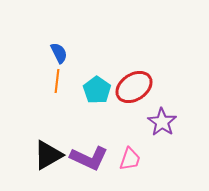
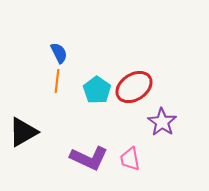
black triangle: moved 25 px left, 23 px up
pink trapezoid: rotated 150 degrees clockwise
